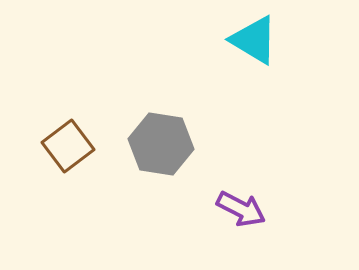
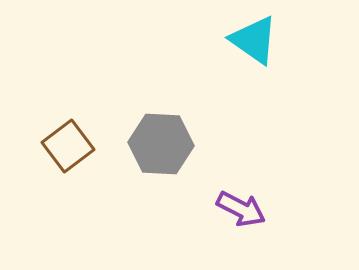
cyan triangle: rotated 4 degrees clockwise
gray hexagon: rotated 6 degrees counterclockwise
